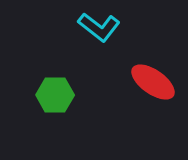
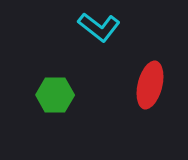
red ellipse: moved 3 px left, 3 px down; rotated 69 degrees clockwise
